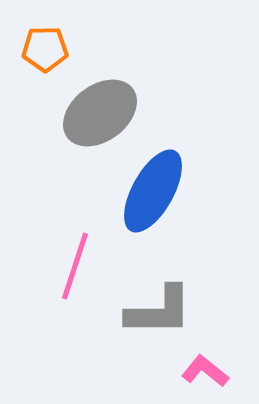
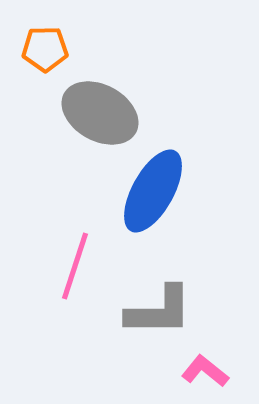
gray ellipse: rotated 66 degrees clockwise
